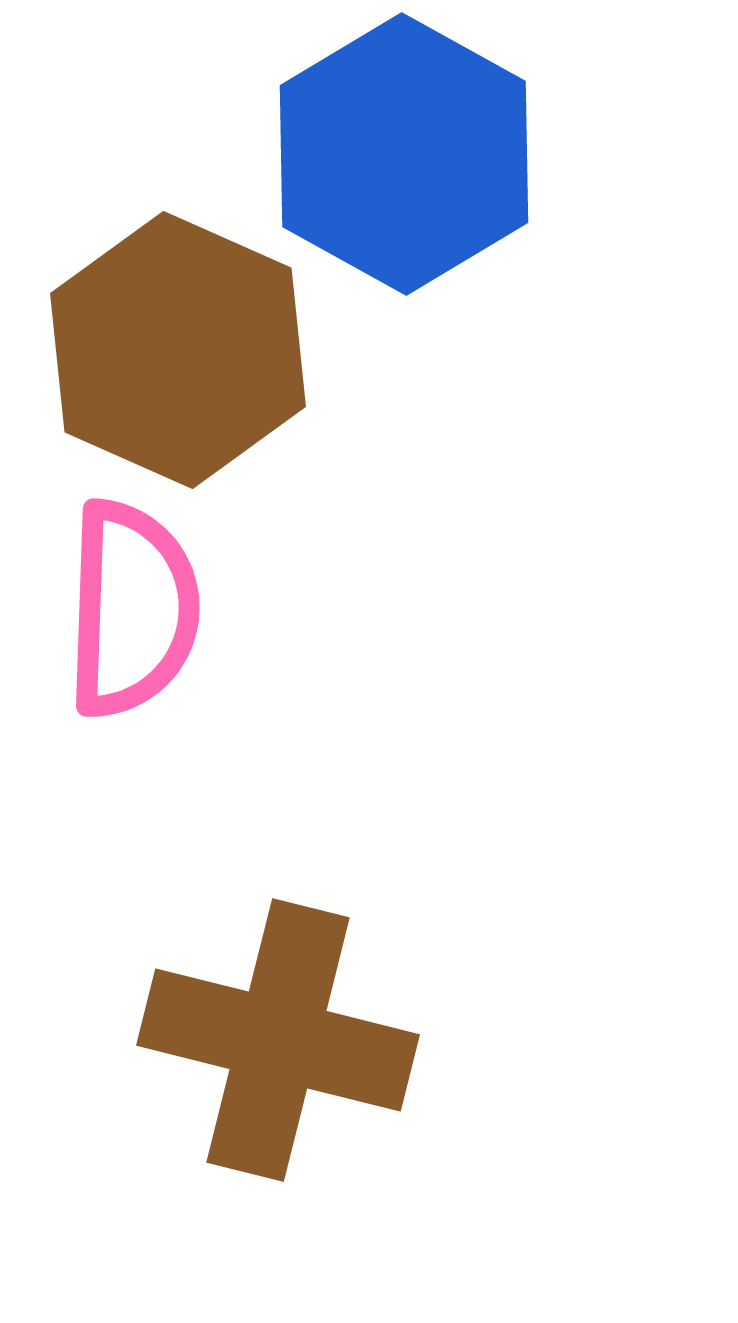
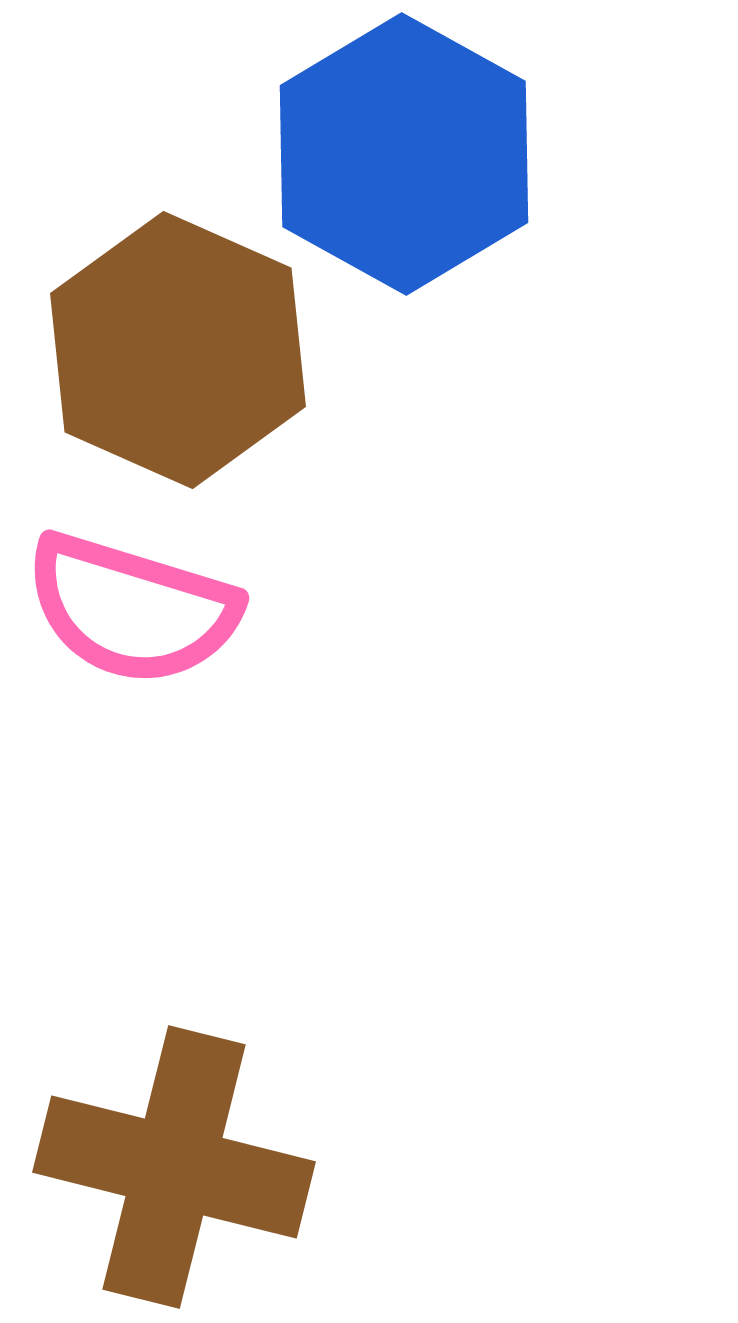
pink semicircle: rotated 105 degrees clockwise
brown cross: moved 104 px left, 127 px down
